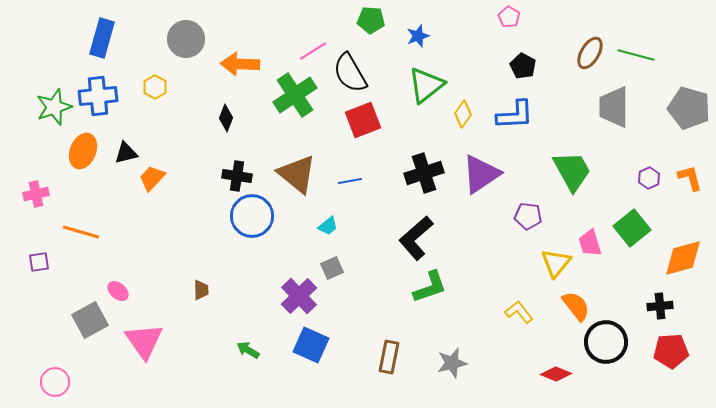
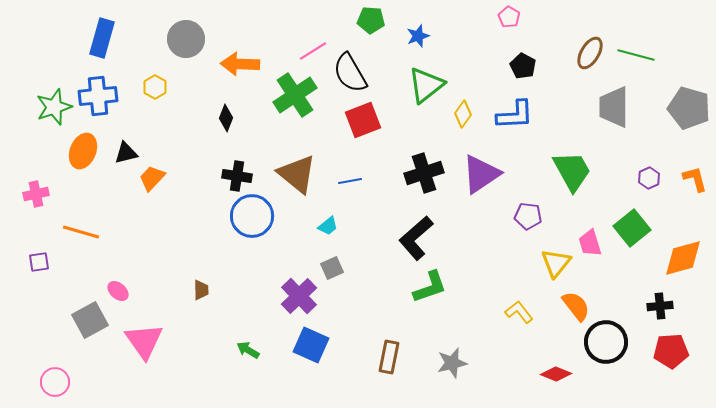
orange L-shape at (690, 178): moved 5 px right, 1 px down
